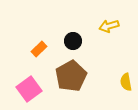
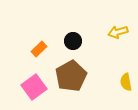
yellow arrow: moved 9 px right, 6 px down
pink square: moved 5 px right, 2 px up
